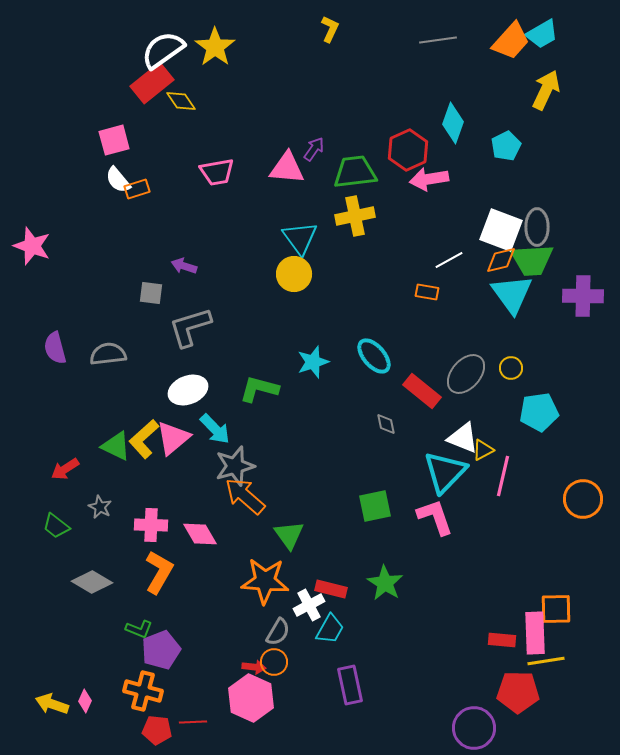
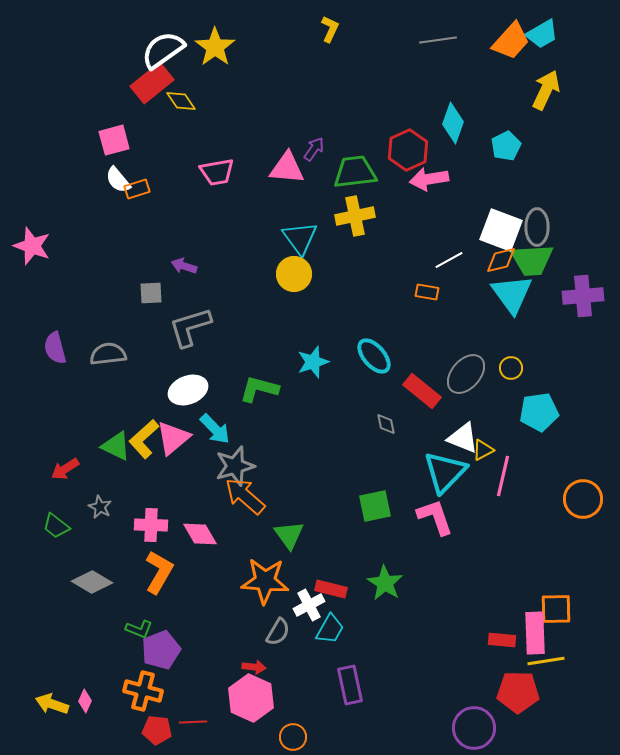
gray square at (151, 293): rotated 10 degrees counterclockwise
purple cross at (583, 296): rotated 6 degrees counterclockwise
orange circle at (274, 662): moved 19 px right, 75 px down
